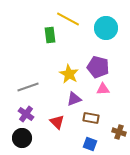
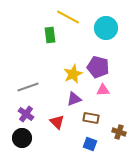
yellow line: moved 2 px up
yellow star: moved 4 px right; rotated 18 degrees clockwise
pink triangle: moved 1 px down
